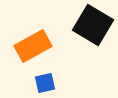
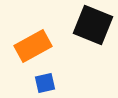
black square: rotated 9 degrees counterclockwise
